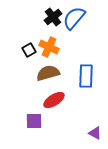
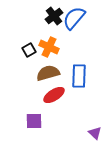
black cross: moved 1 px right, 1 px up
blue rectangle: moved 7 px left
red ellipse: moved 5 px up
purple triangle: rotated 16 degrees clockwise
